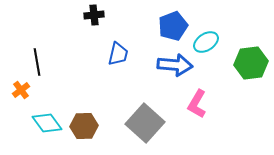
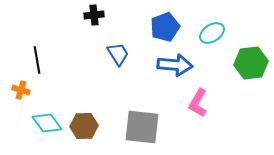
blue pentagon: moved 8 px left, 1 px down
cyan ellipse: moved 6 px right, 9 px up
blue trapezoid: rotated 45 degrees counterclockwise
black line: moved 2 px up
orange cross: rotated 36 degrees counterclockwise
pink L-shape: moved 1 px right, 1 px up
gray square: moved 3 px left, 4 px down; rotated 36 degrees counterclockwise
